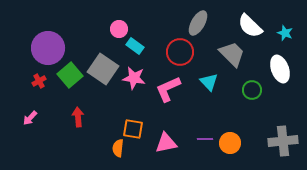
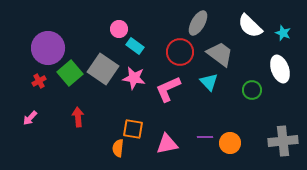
cyan star: moved 2 px left
gray trapezoid: moved 12 px left; rotated 8 degrees counterclockwise
green square: moved 2 px up
purple line: moved 2 px up
pink triangle: moved 1 px right, 1 px down
